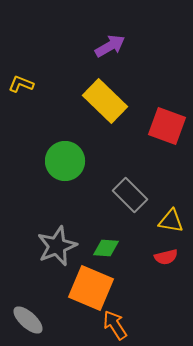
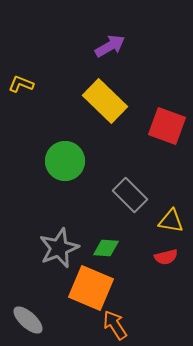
gray star: moved 2 px right, 2 px down
